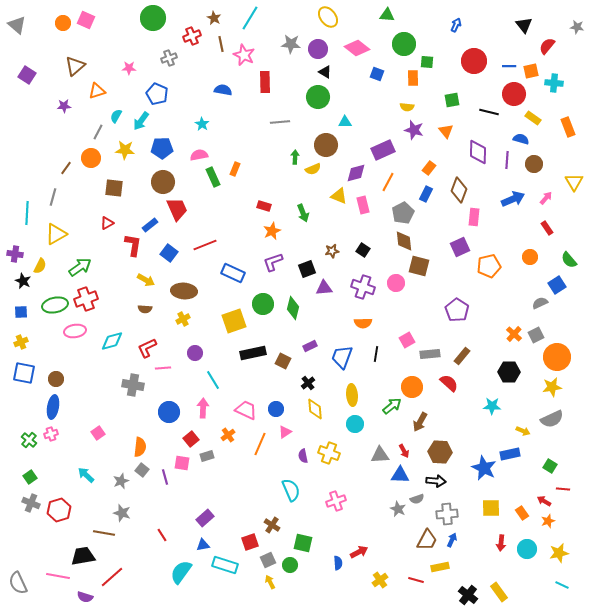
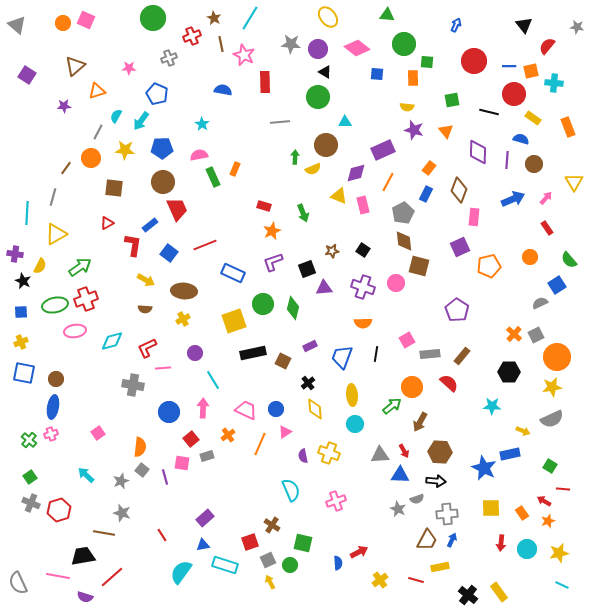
blue square at (377, 74): rotated 16 degrees counterclockwise
